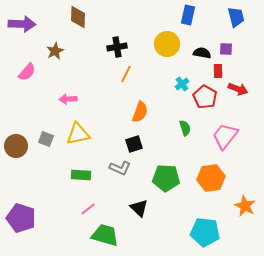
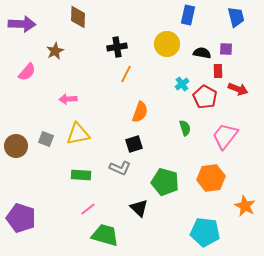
green pentagon: moved 1 px left, 4 px down; rotated 12 degrees clockwise
